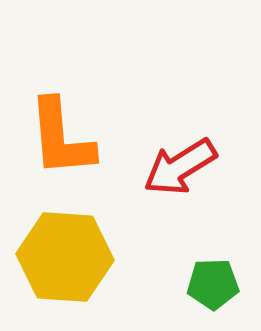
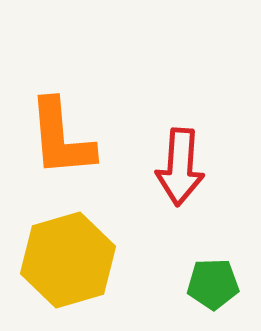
red arrow: rotated 54 degrees counterclockwise
yellow hexagon: moved 3 px right, 3 px down; rotated 20 degrees counterclockwise
